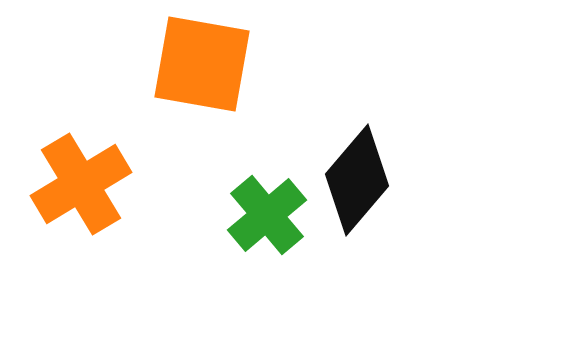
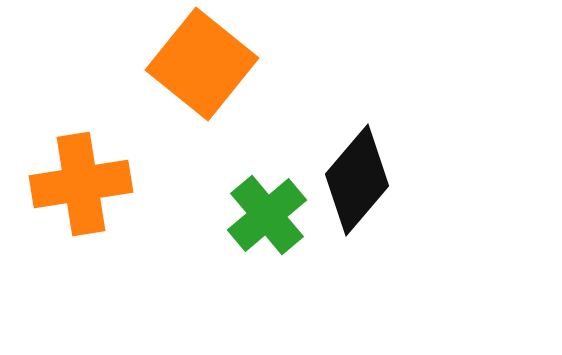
orange square: rotated 29 degrees clockwise
orange cross: rotated 22 degrees clockwise
